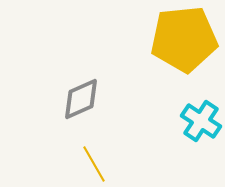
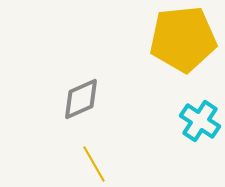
yellow pentagon: moved 1 px left
cyan cross: moved 1 px left
